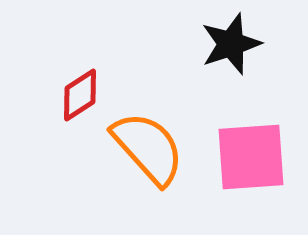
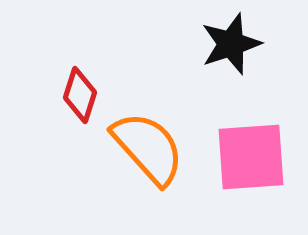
red diamond: rotated 40 degrees counterclockwise
